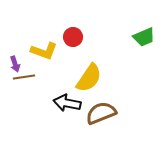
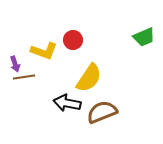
red circle: moved 3 px down
brown semicircle: moved 1 px right, 1 px up
